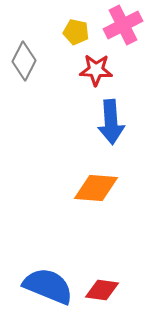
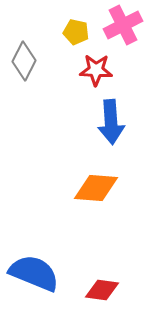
blue semicircle: moved 14 px left, 13 px up
